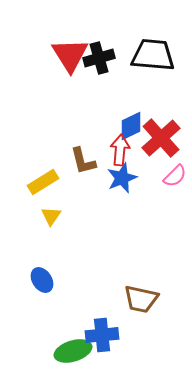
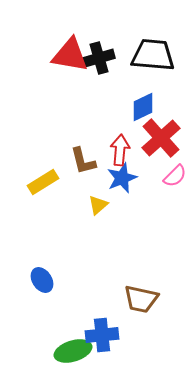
red triangle: rotated 48 degrees counterclockwise
blue diamond: moved 12 px right, 19 px up
yellow triangle: moved 47 px right, 11 px up; rotated 15 degrees clockwise
